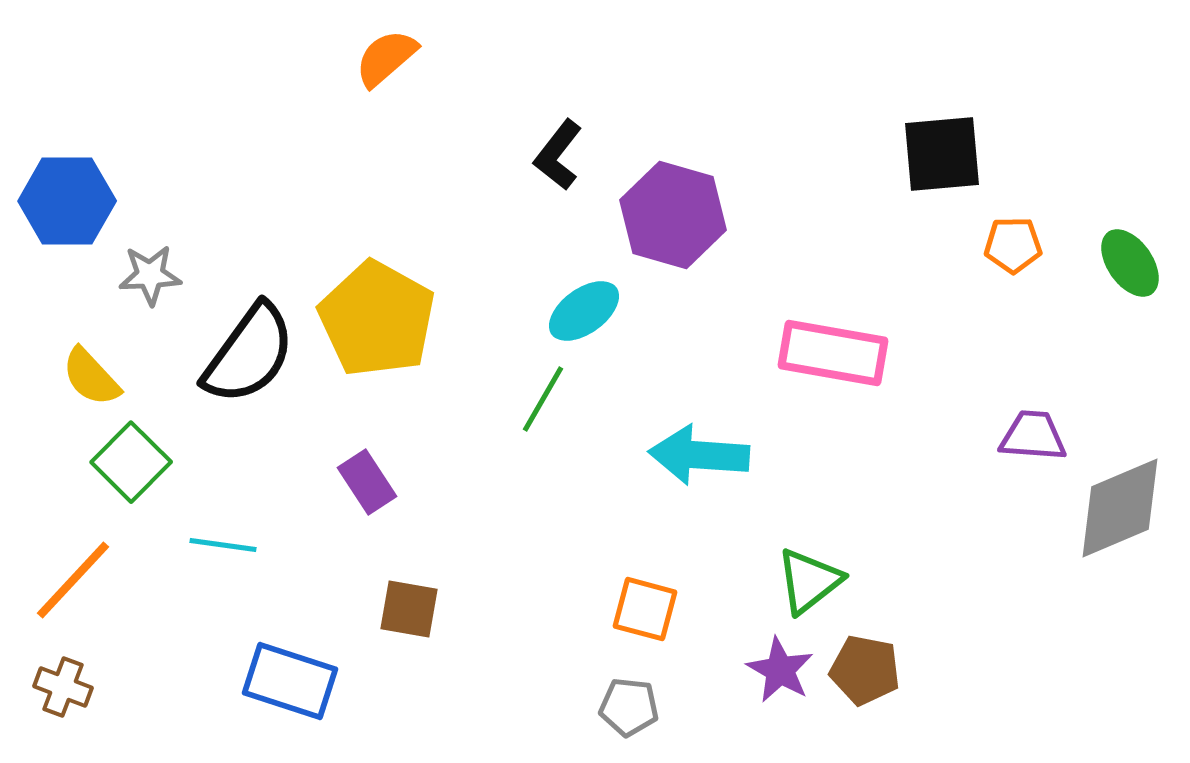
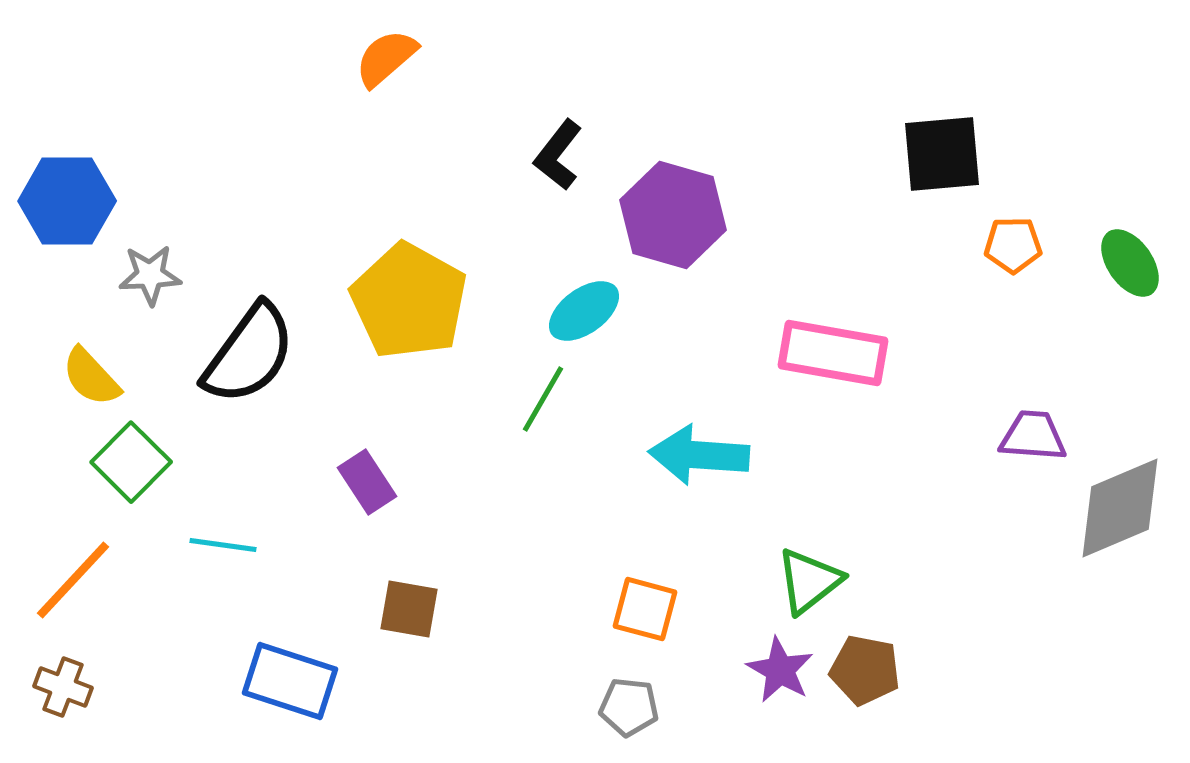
yellow pentagon: moved 32 px right, 18 px up
